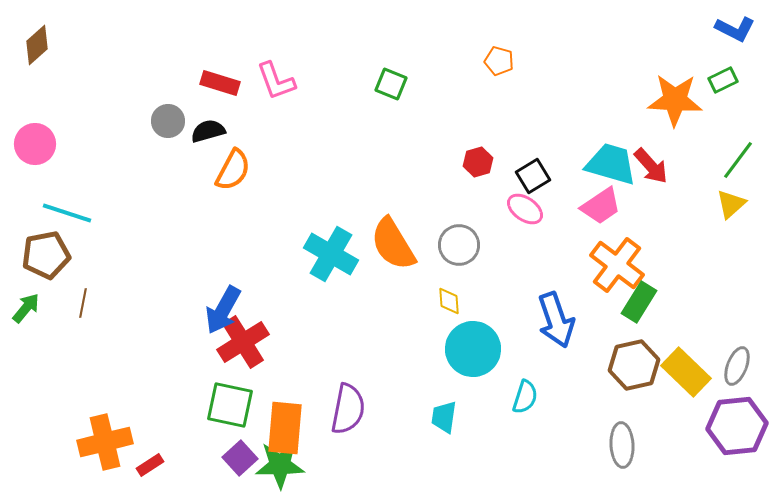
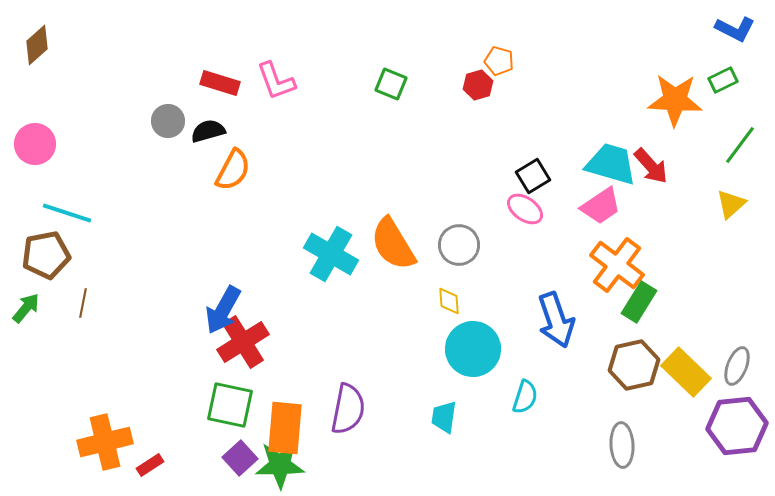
green line at (738, 160): moved 2 px right, 15 px up
red hexagon at (478, 162): moved 77 px up
